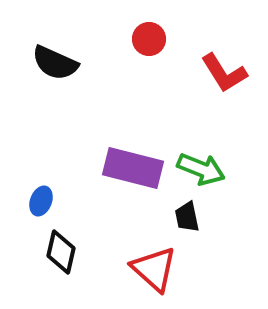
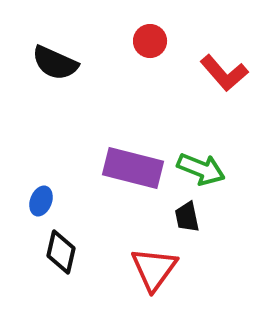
red circle: moved 1 px right, 2 px down
red L-shape: rotated 9 degrees counterclockwise
red triangle: rotated 24 degrees clockwise
